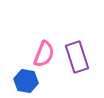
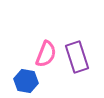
pink semicircle: moved 2 px right
